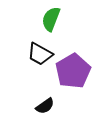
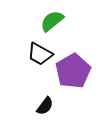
green semicircle: moved 1 px right, 2 px down; rotated 30 degrees clockwise
black semicircle: rotated 18 degrees counterclockwise
